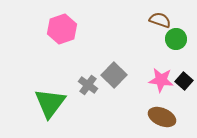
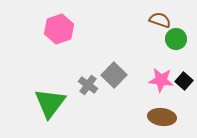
pink hexagon: moved 3 px left
brown ellipse: rotated 16 degrees counterclockwise
